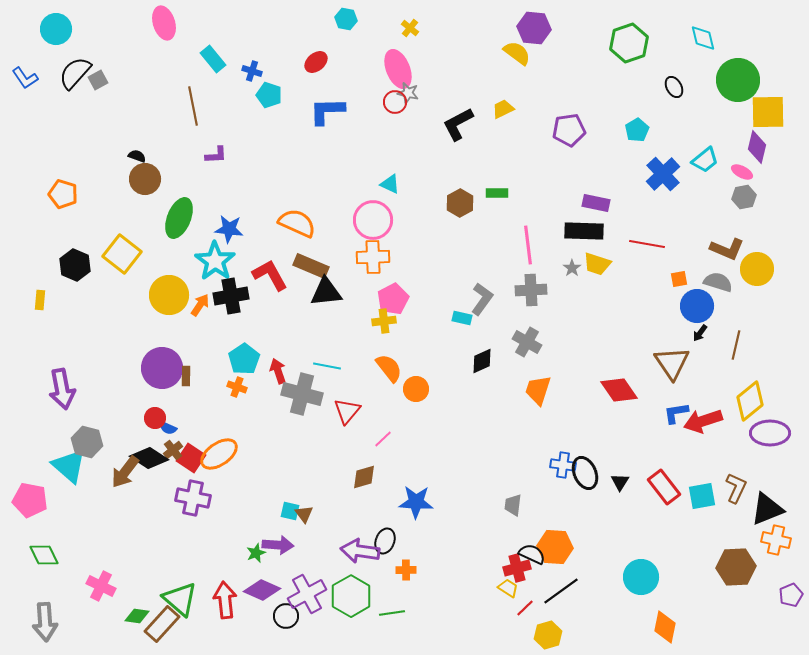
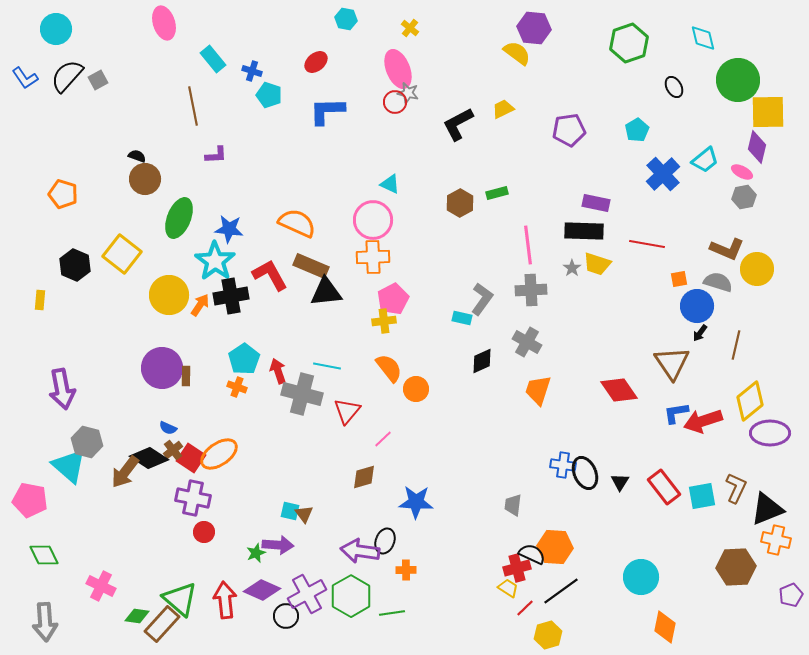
black semicircle at (75, 73): moved 8 px left, 3 px down
green rectangle at (497, 193): rotated 15 degrees counterclockwise
red circle at (155, 418): moved 49 px right, 114 px down
